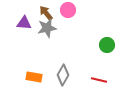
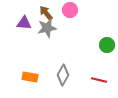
pink circle: moved 2 px right
orange rectangle: moved 4 px left
